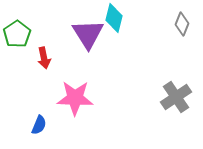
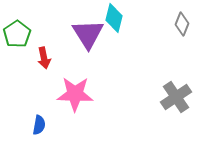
pink star: moved 4 px up
blue semicircle: rotated 12 degrees counterclockwise
